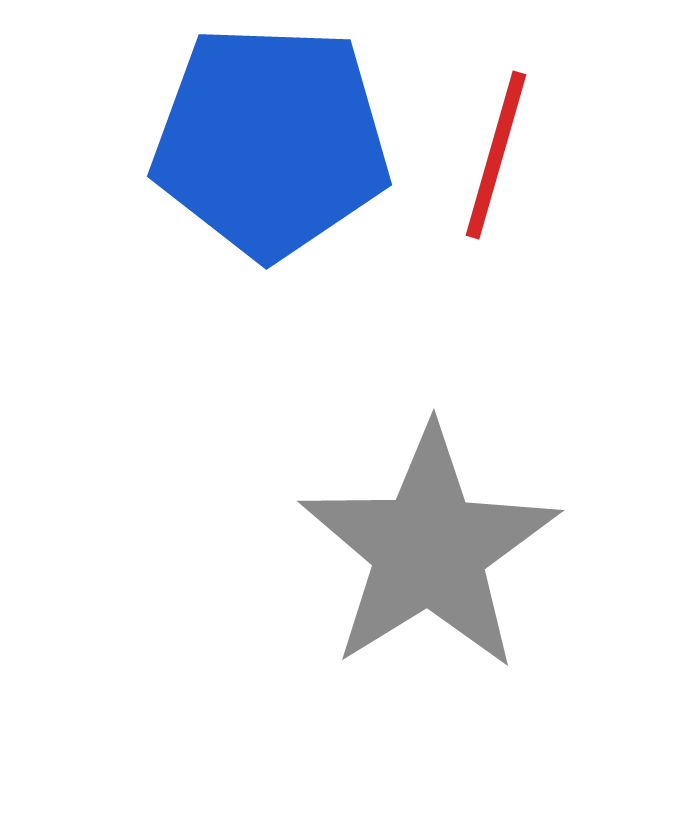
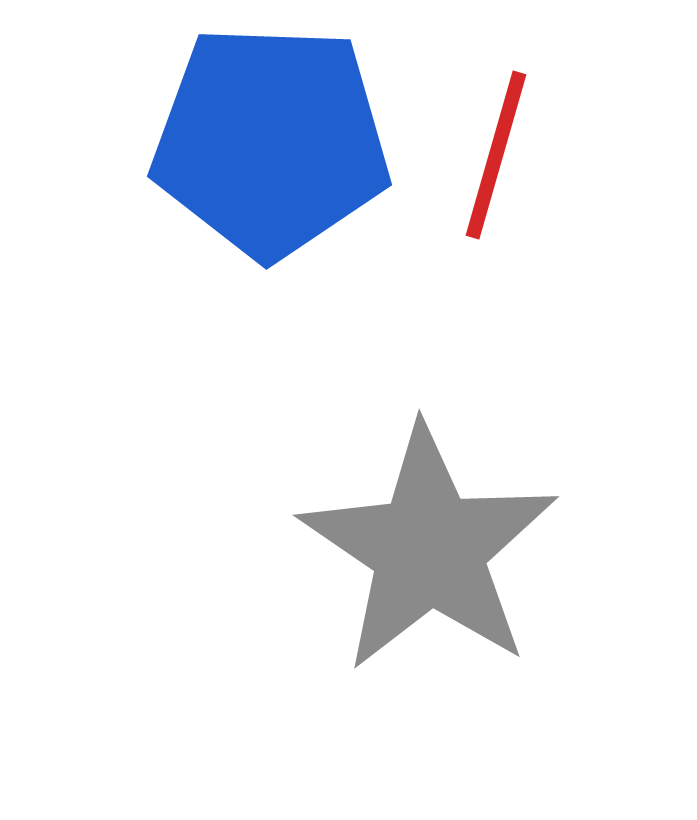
gray star: rotated 6 degrees counterclockwise
